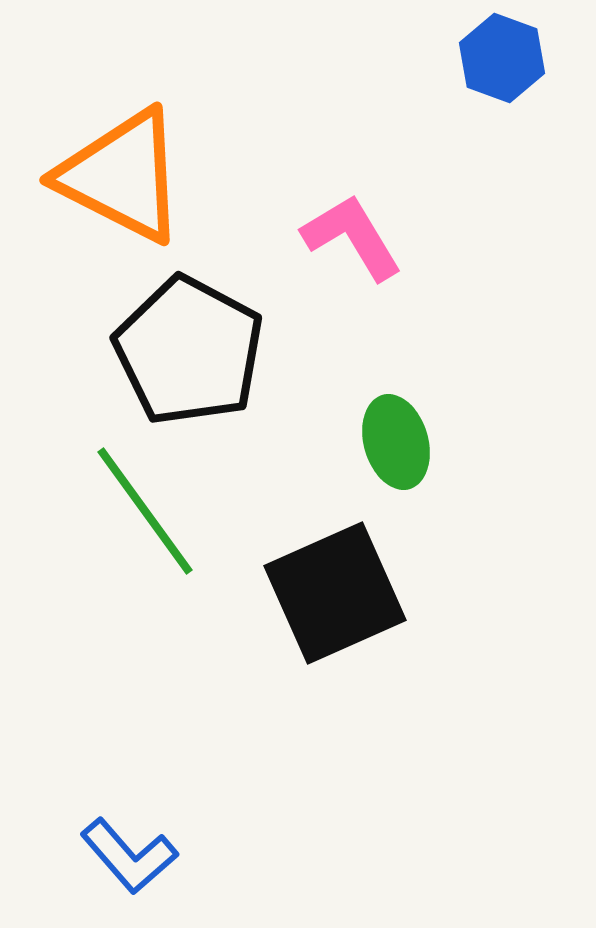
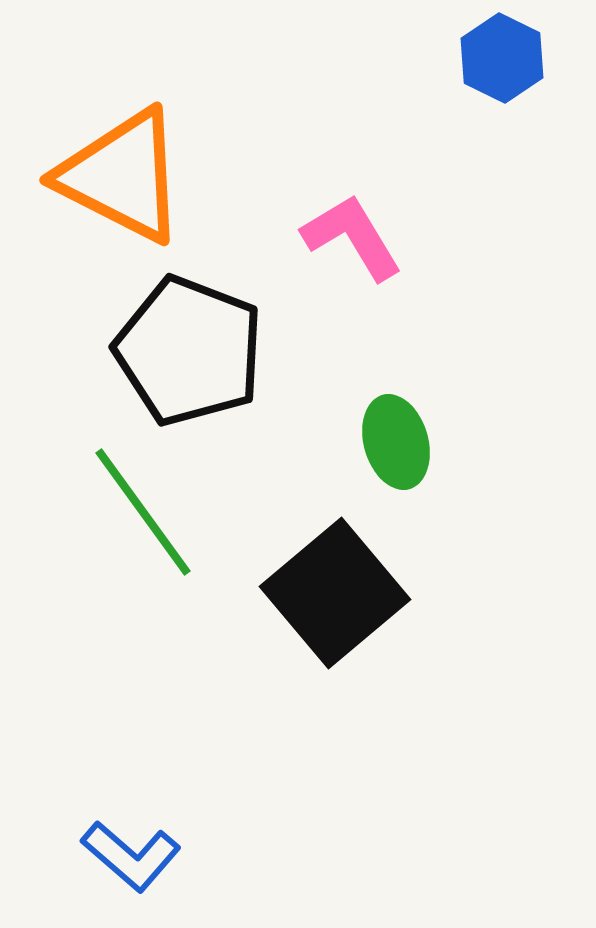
blue hexagon: rotated 6 degrees clockwise
black pentagon: rotated 7 degrees counterclockwise
green line: moved 2 px left, 1 px down
black square: rotated 16 degrees counterclockwise
blue L-shape: moved 2 px right; rotated 8 degrees counterclockwise
